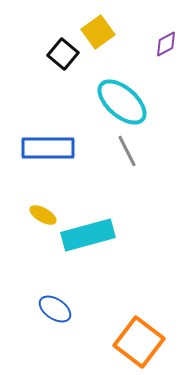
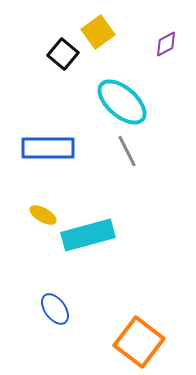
blue ellipse: rotated 20 degrees clockwise
